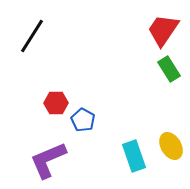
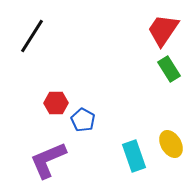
yellow ellipse: moved 2 px up
